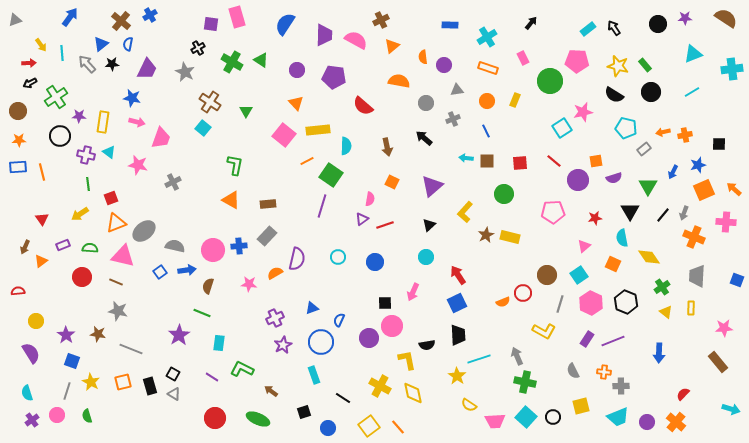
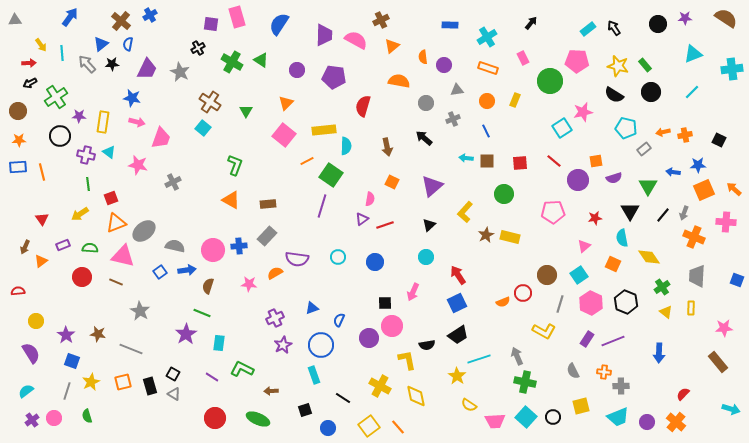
gray triangle at (15, 20): rotated 16 degrees clockwise
blue semicircle at (285, 24): moved 6 px left
gray star at (185, 72): moved 5 px left
cyan line at (692, 92): rotated 14 degrees counterclockwise
orange triangle at (296, 103): moved 10 px left; rotated 28 degrees clockwise
red semicircle at (363, 106): rotated 65 degrees clockwise
yellow rectangle at (318, 130): moved 6 px right
black square at (719, 144): moved 4 px up; rotated 24 degrees clockwise
green L-shape at (235, 165): rotated 10 degrees clockwise
blue star at (698, 165): rotated 14 degrees clockwise
blue arrow at (673, 172): rotated 72 degrees clockwise
purple semicircle at (297, 259): rotated 85 degrees clockwise
gray star at (118, 311): moved 22 px right; rotated 18 degrees clockwise
purple star at (179, 335): moved 7 px right, 1 px up
black trapezoid at (458, 335): rotated 60 degrees clockwise
blue circle at (321, 342): moved 3 px down
yellow star at (91, 382): rotated 18 degrees clockwise
brown arrow at (271, 391): rotated 40 degrees counterclockwise
cyan semicircle at (27, 393): moved 1 px left, 2 px up; rotated 70 degrees clockwise
yellow diamond at (413, 393): moved 3 px right, 3 px down
black square at (304, 412): moved 1 px right, 2 px up
pink circle at (57, 415): moved 3 px left, 3 px down
